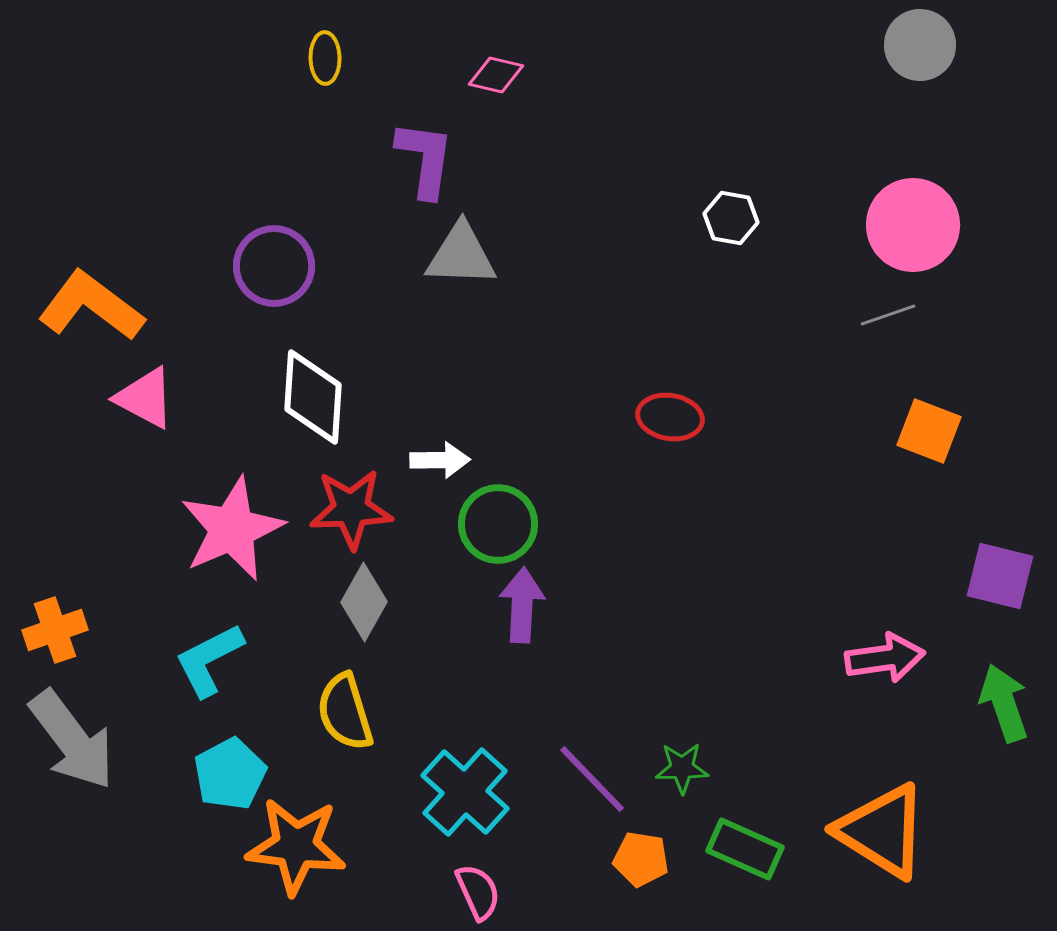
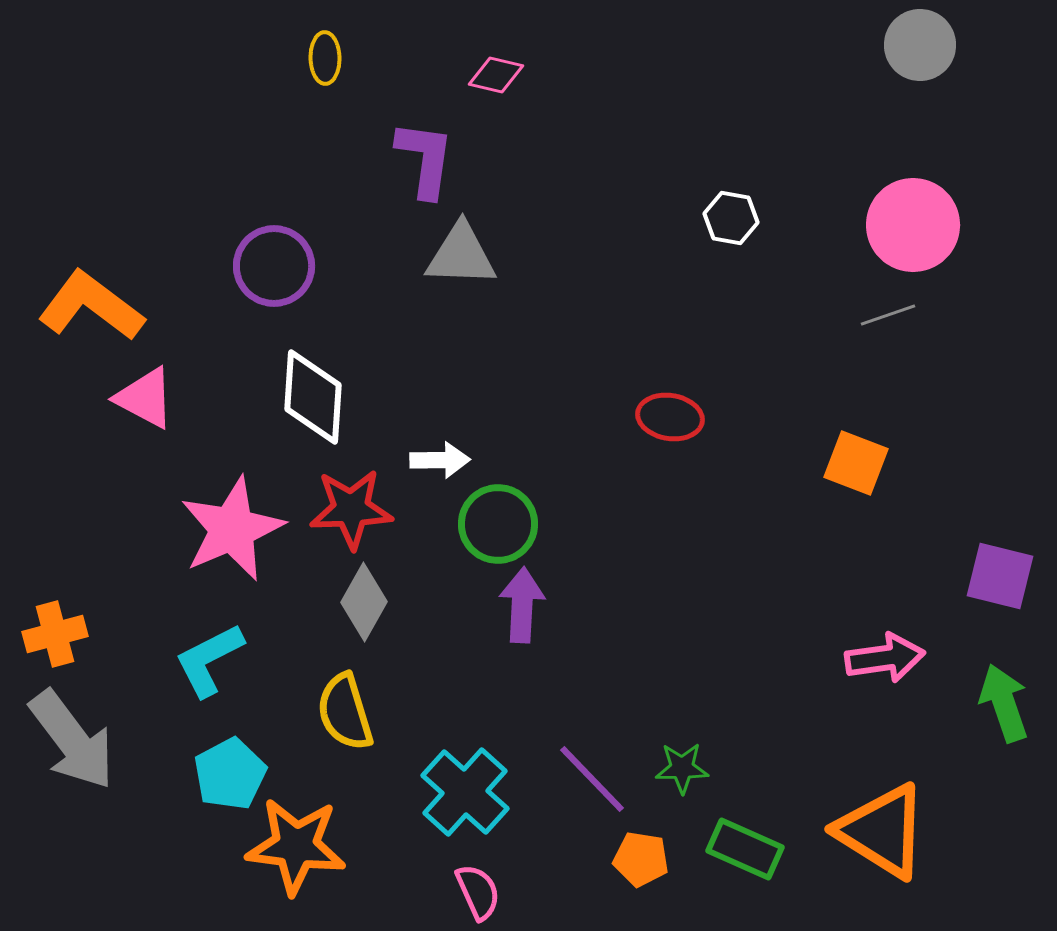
orange square: moved 73 px left, 32 px down
orange cross: moved 4 px down; rotated 4 degrees clockwise
